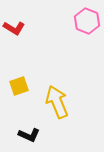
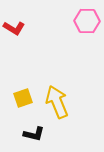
pink hexagon: rotated 20 degrees counterclockwise
yellow square: moved 4 px right, 12 px down
black L-shape: moved 5 px right, 1 px up; rotated 10 degrees counterclockwise
